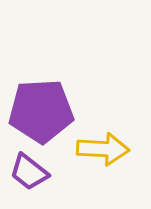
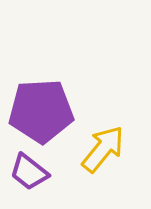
yellow arrow: rotated 54 degrees counterclockwise
